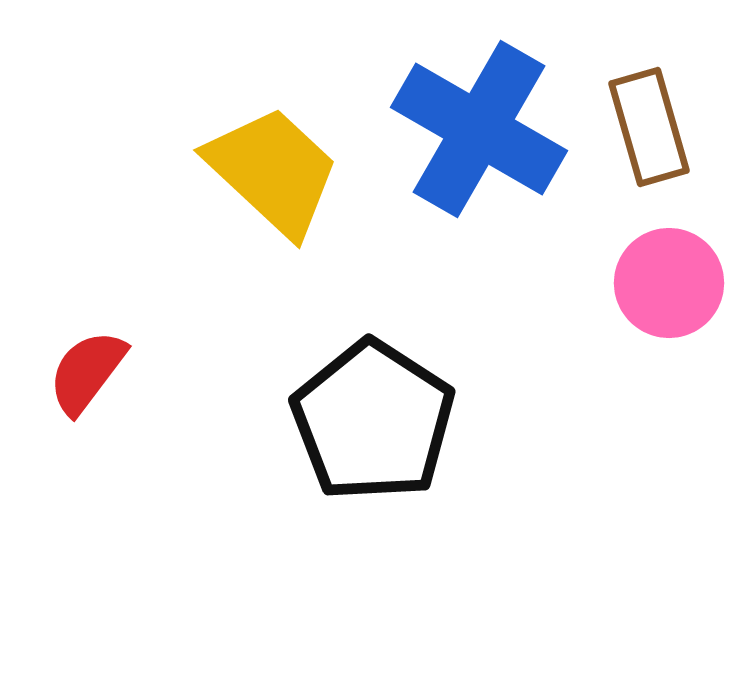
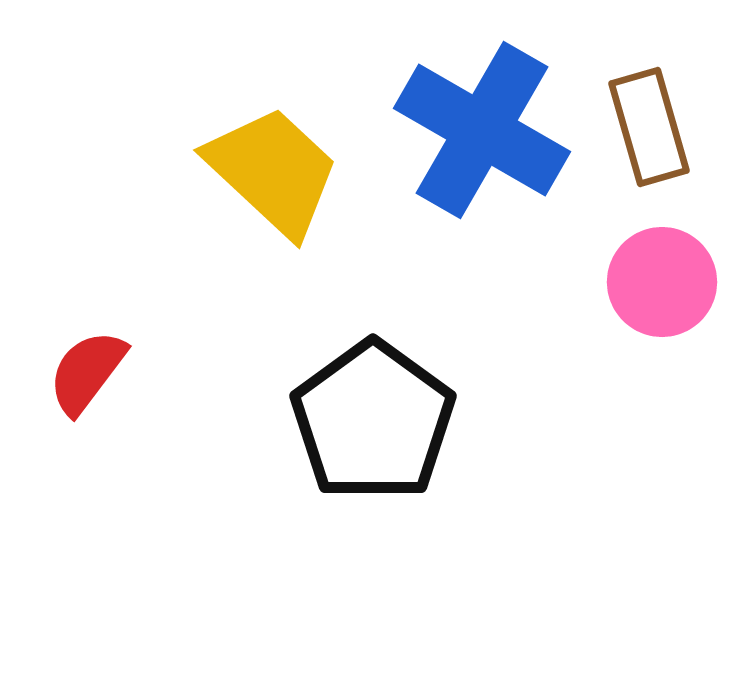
blue cross: moved 3 px right, 1 px down
pink circle: moved 7 px left, 1 px up
black pentagon: rotated 3 degrees clockwise
